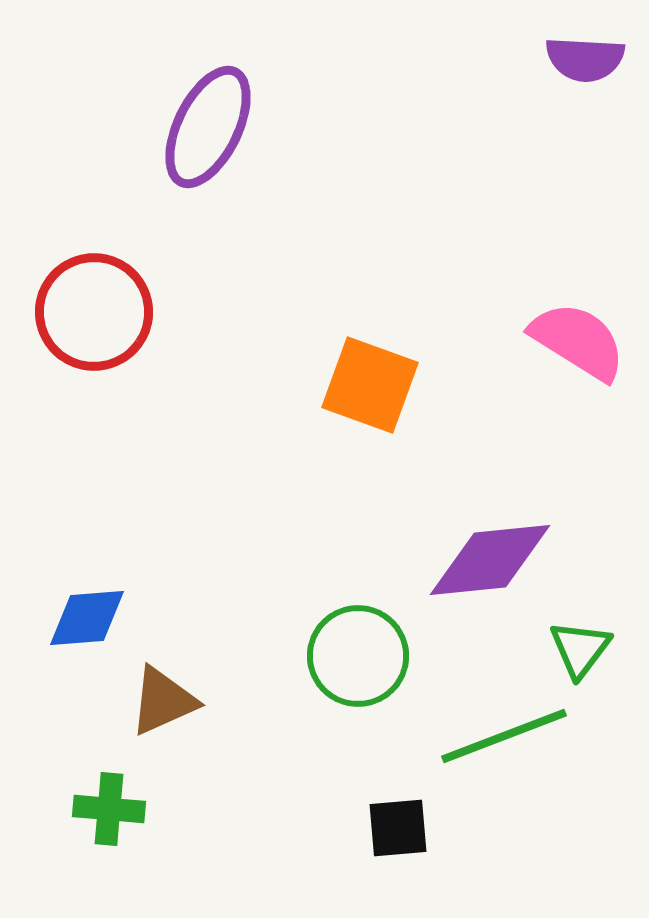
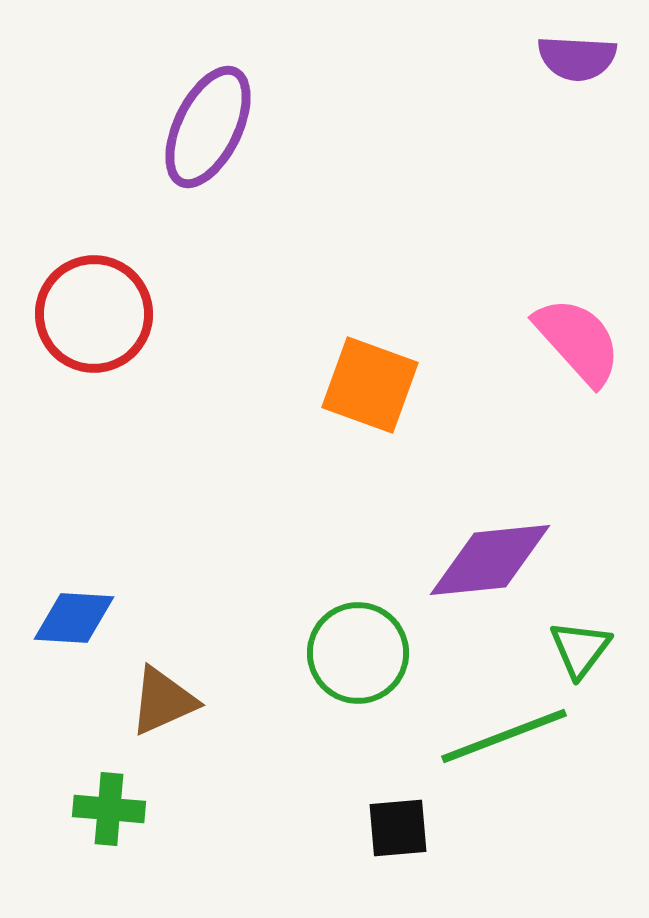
purple semicircle: moved 8 px left, 1 px up
red circle: moved 2 px down
pink semicircle: rotated 16 degrees clockwise
blue diamond: moved 13 px left; rotated 8 degrees clockwise
green circle: moved 3 px up
